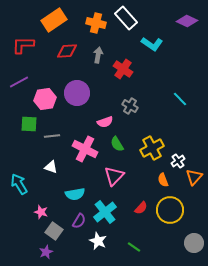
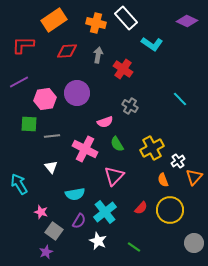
white triangle: rotated 32 degrees clockwise
